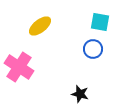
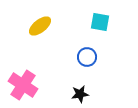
blue circle: moved 6 px left, 8 px down
pink cross: moved 4 px right, 18 px down
black star: rotated 24 degrees counterclockwise
